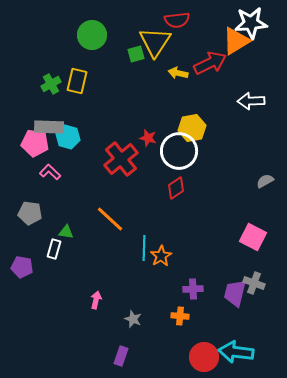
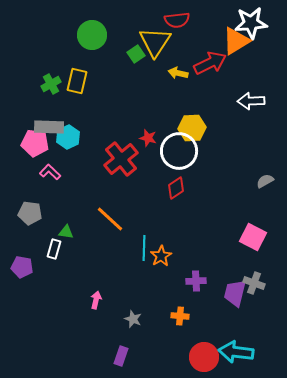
green square: rotated 18 degrees counterclockwise
yellow hexagon: rotated 8 degrees clockwise
cyan hexagon: rotated 20 degrees clockwise
purple cross: moved 3 px right, 8 px up
